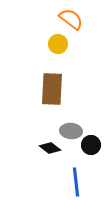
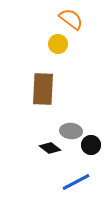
brown rectangle: moved 9 px left
blue line: rotated 68 degrees clockwise
